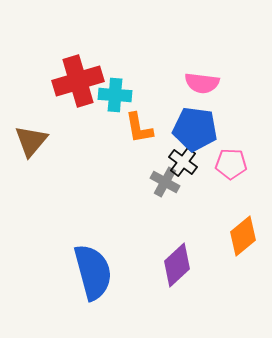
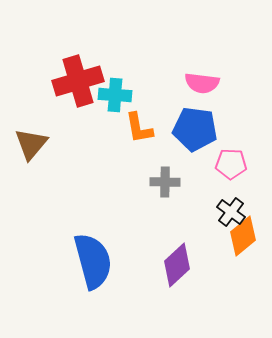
brown triangle: moved 3 px down
black cross: moved 48 px right, 50 px down
gray cross: rotated 28 degrees counterclockwise
blue semicircle: moved 11 px up
